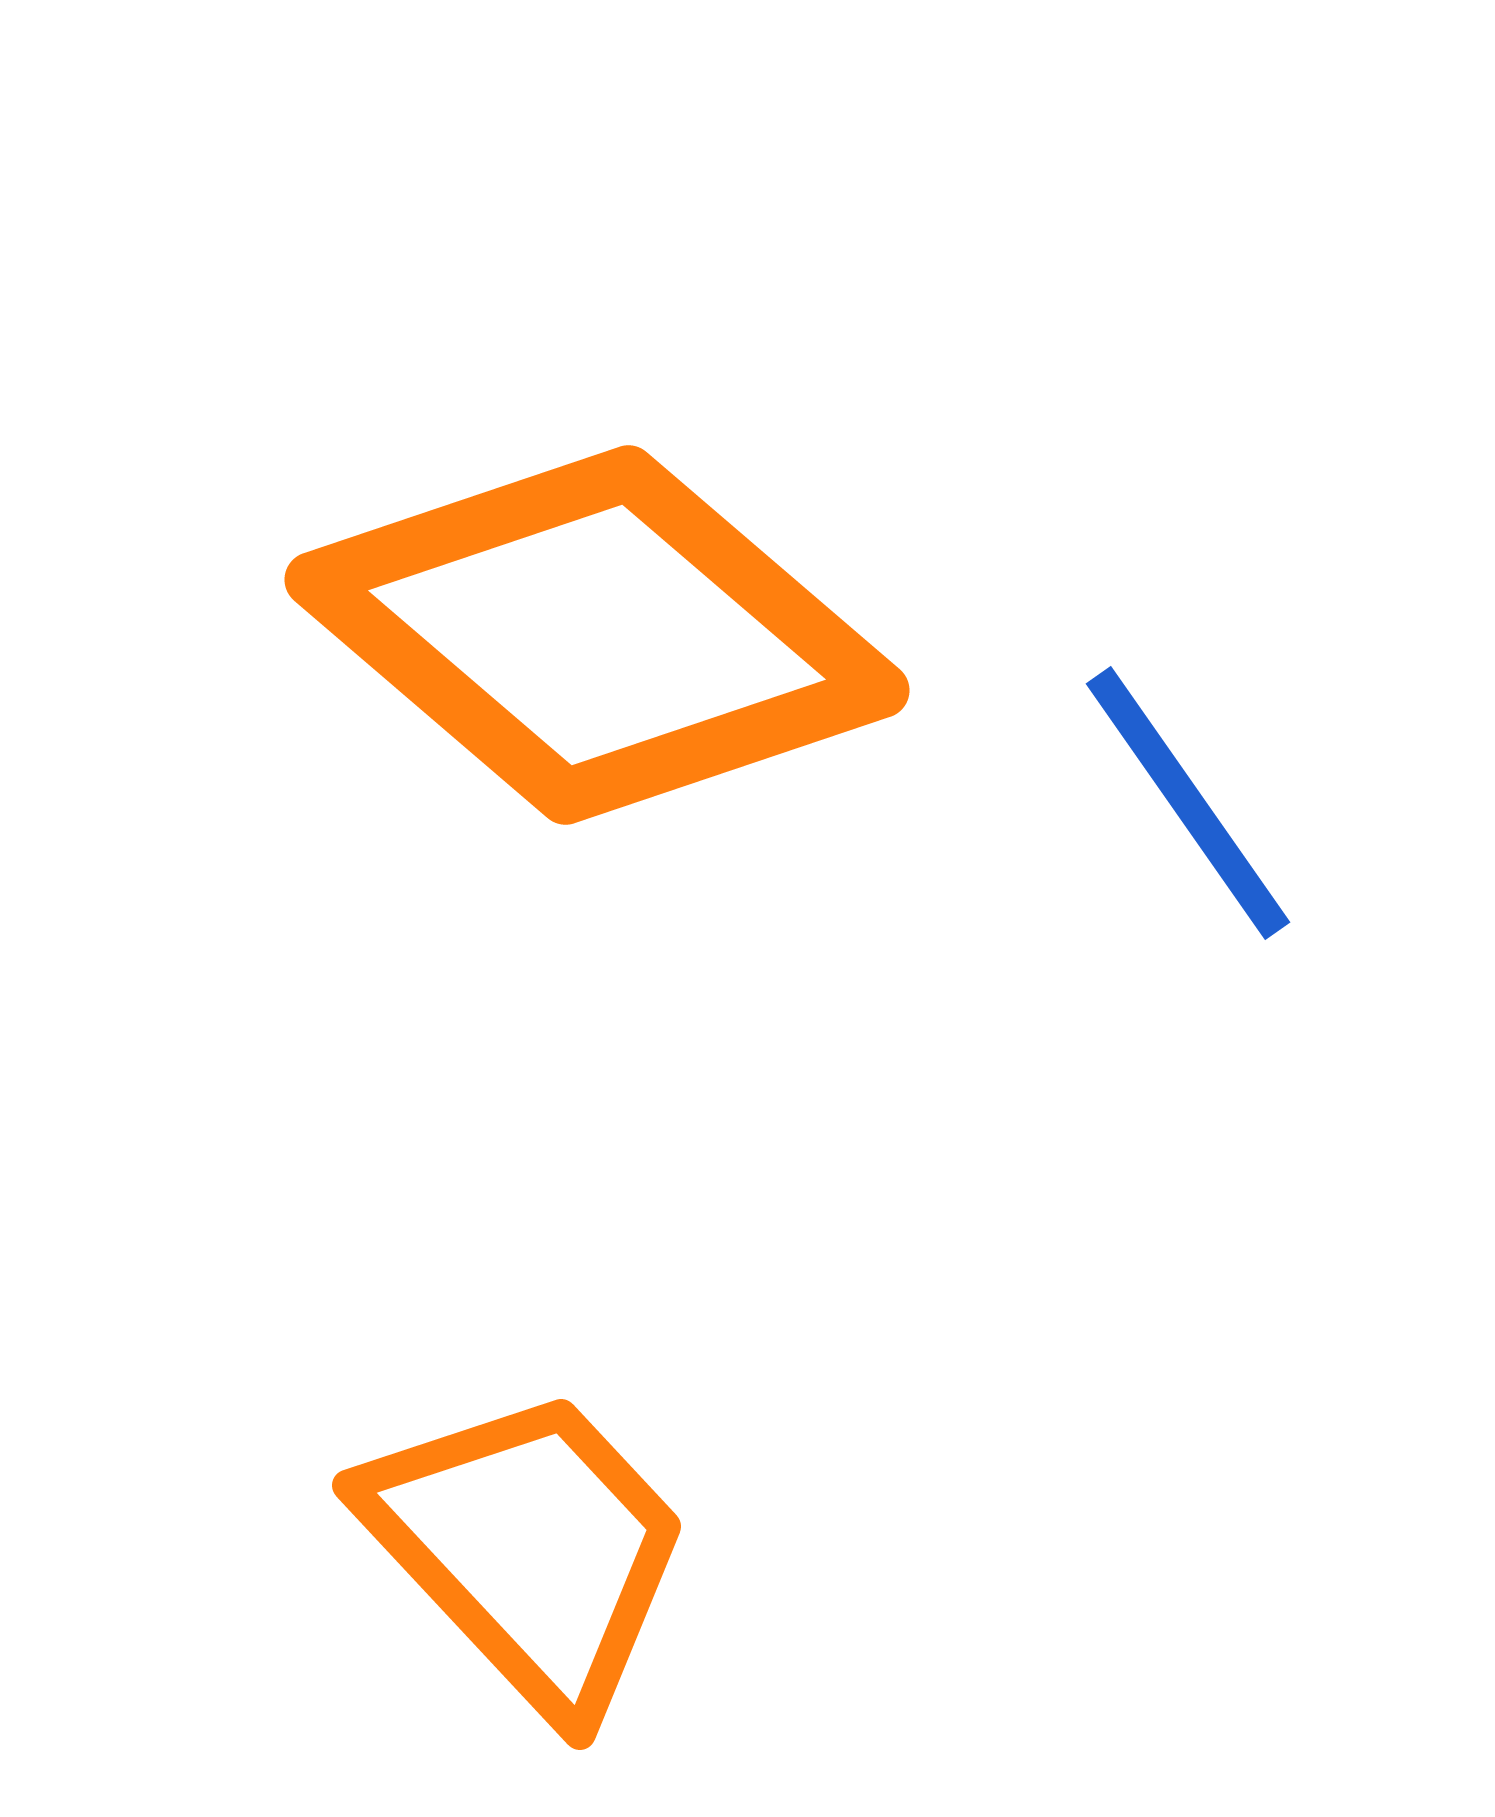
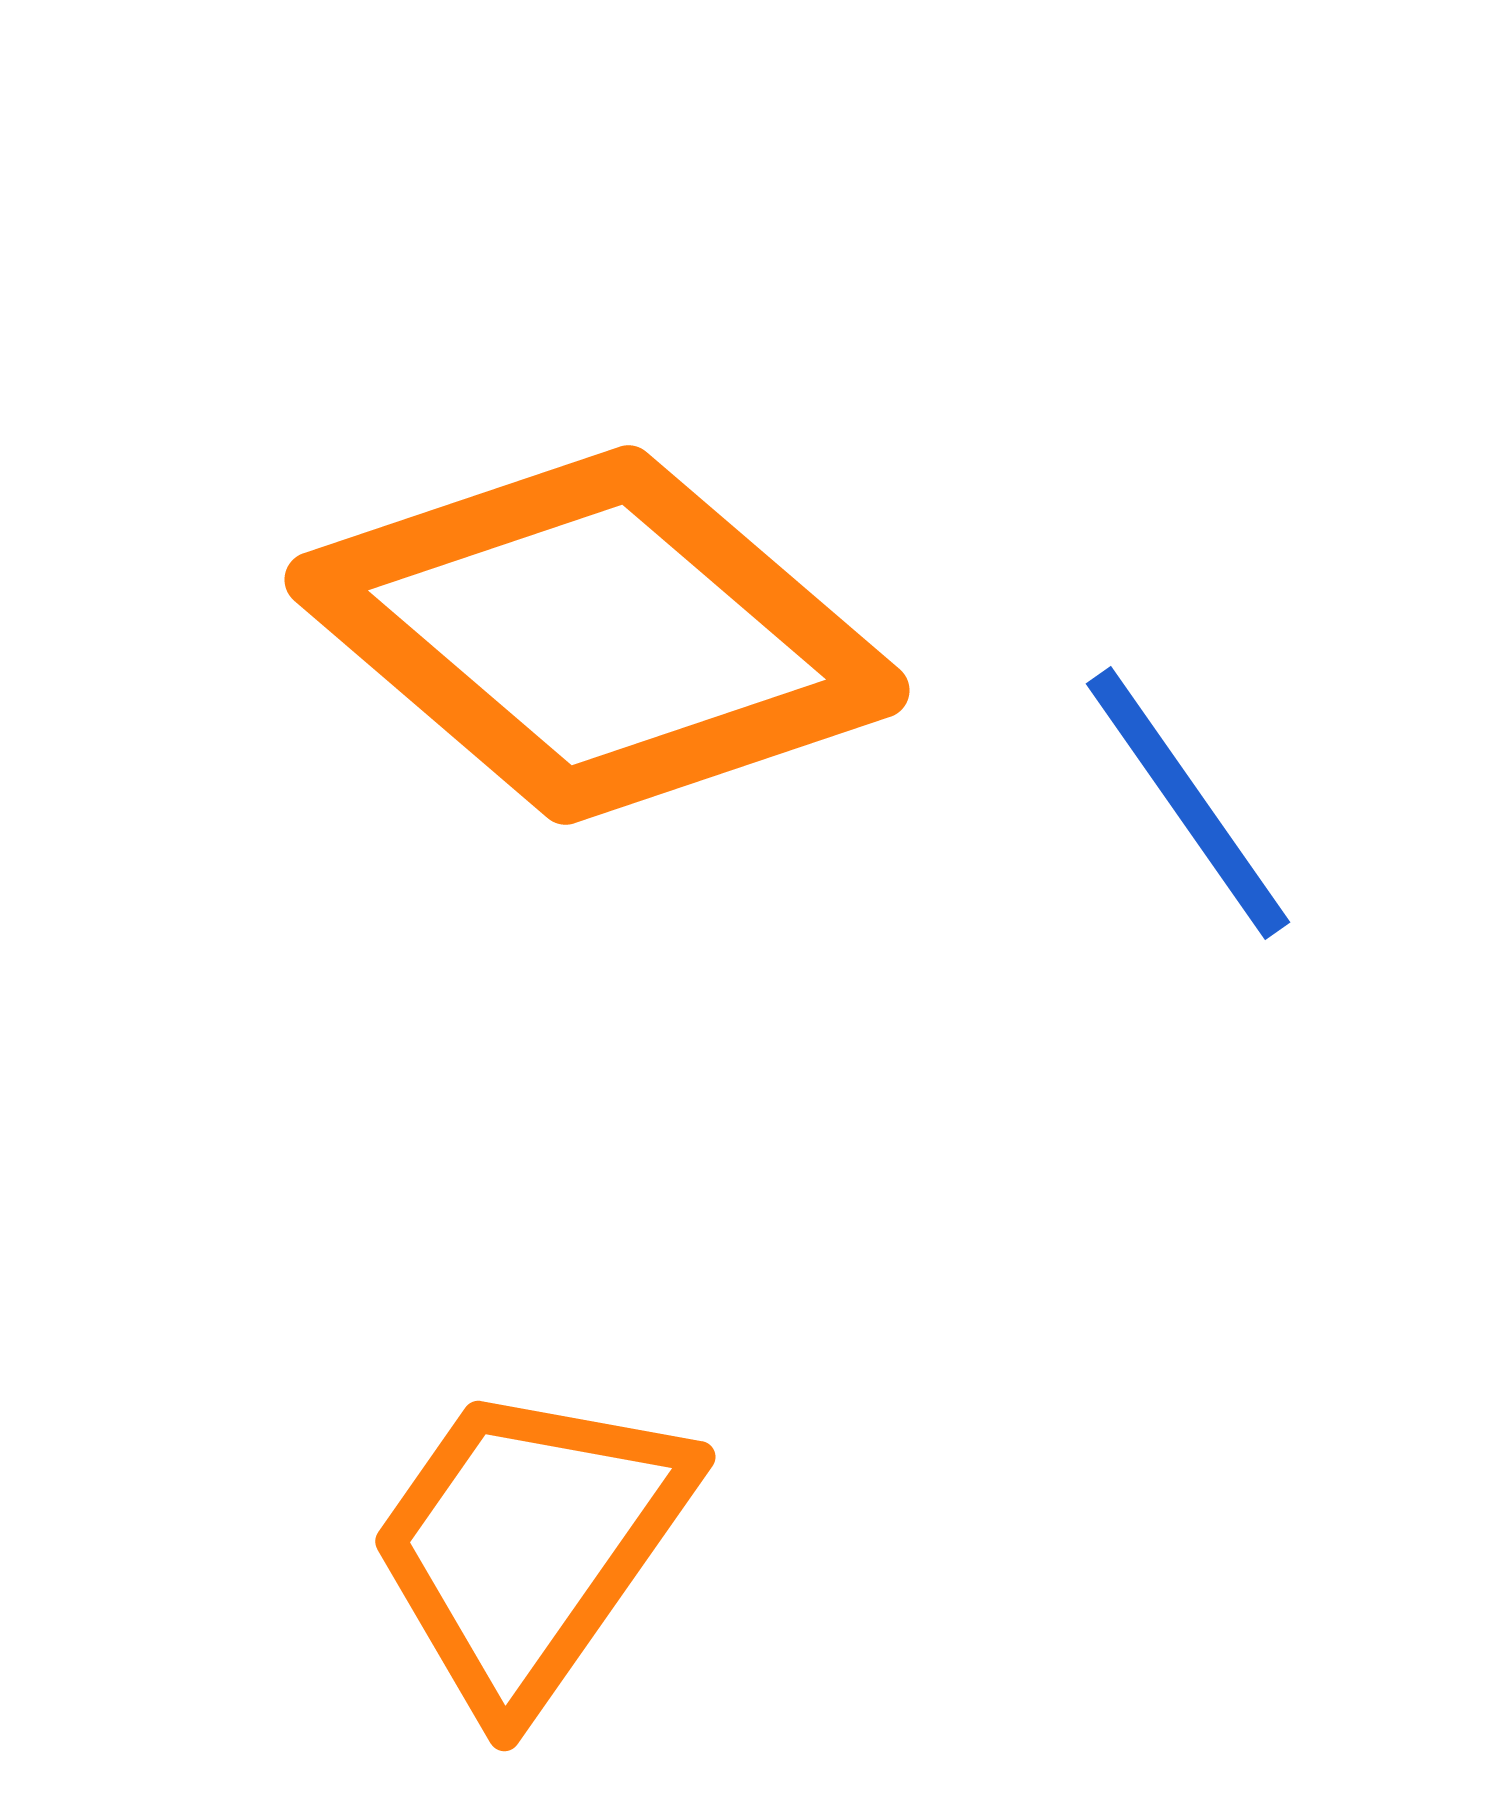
orange trapezoid: moved 4 px up; rotated 102 degrees counterclockwise
